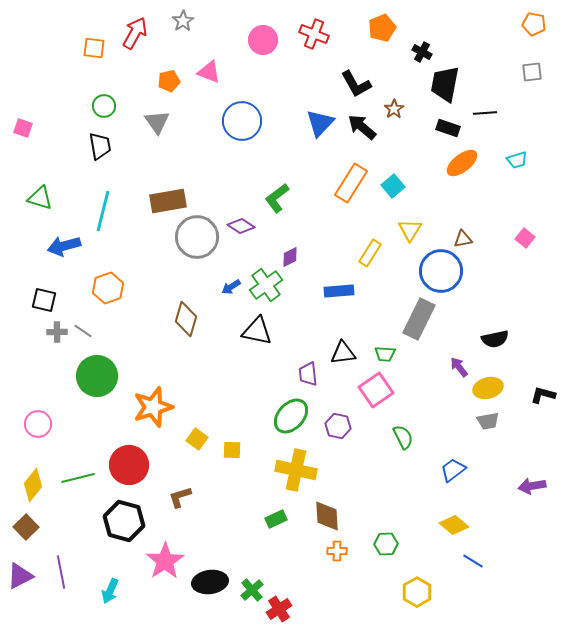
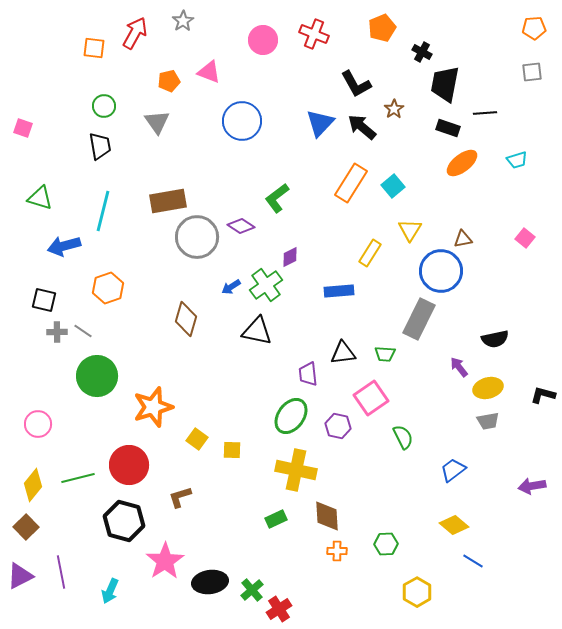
orange pentagon at (534, 24): moved 4 px down; rotated 15 degrees counterclockwise
pink square at (376, 390): moved 5 px left, 8 px down
green ellipse at (291, 416): rotated 6 degrees counterclockwise
